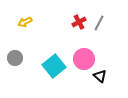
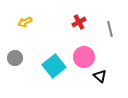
gray line: moved 11 px right, 6 px down; rotated 42 degrees counterclockwise
pink circle: moved 2 px up
